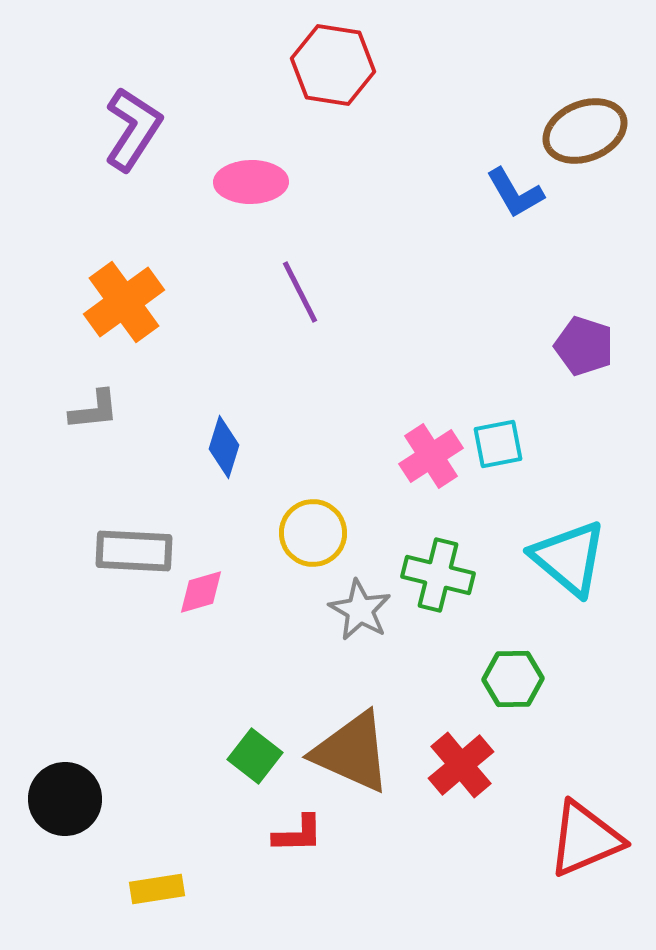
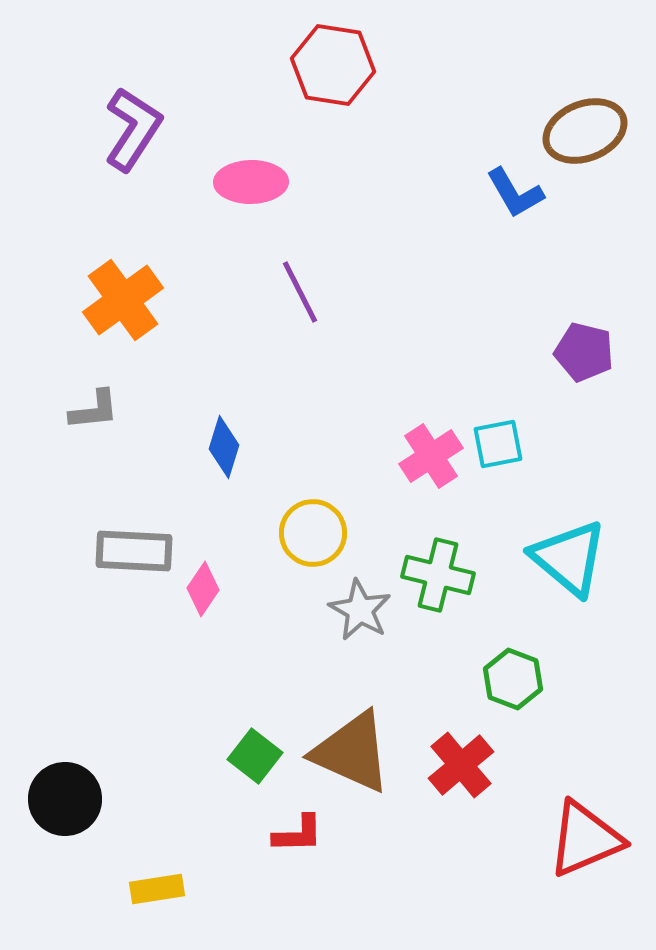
orange cross: moved 1 px left, 2 px up
purple pentagon: moved 6 px down; rotated 4 degrees counterclockwise
pink diamond: moved 2 px right, 3 px up; rotated 40 degrees counterclockwise
green hexagon: rotated 22 degrees clockwise
